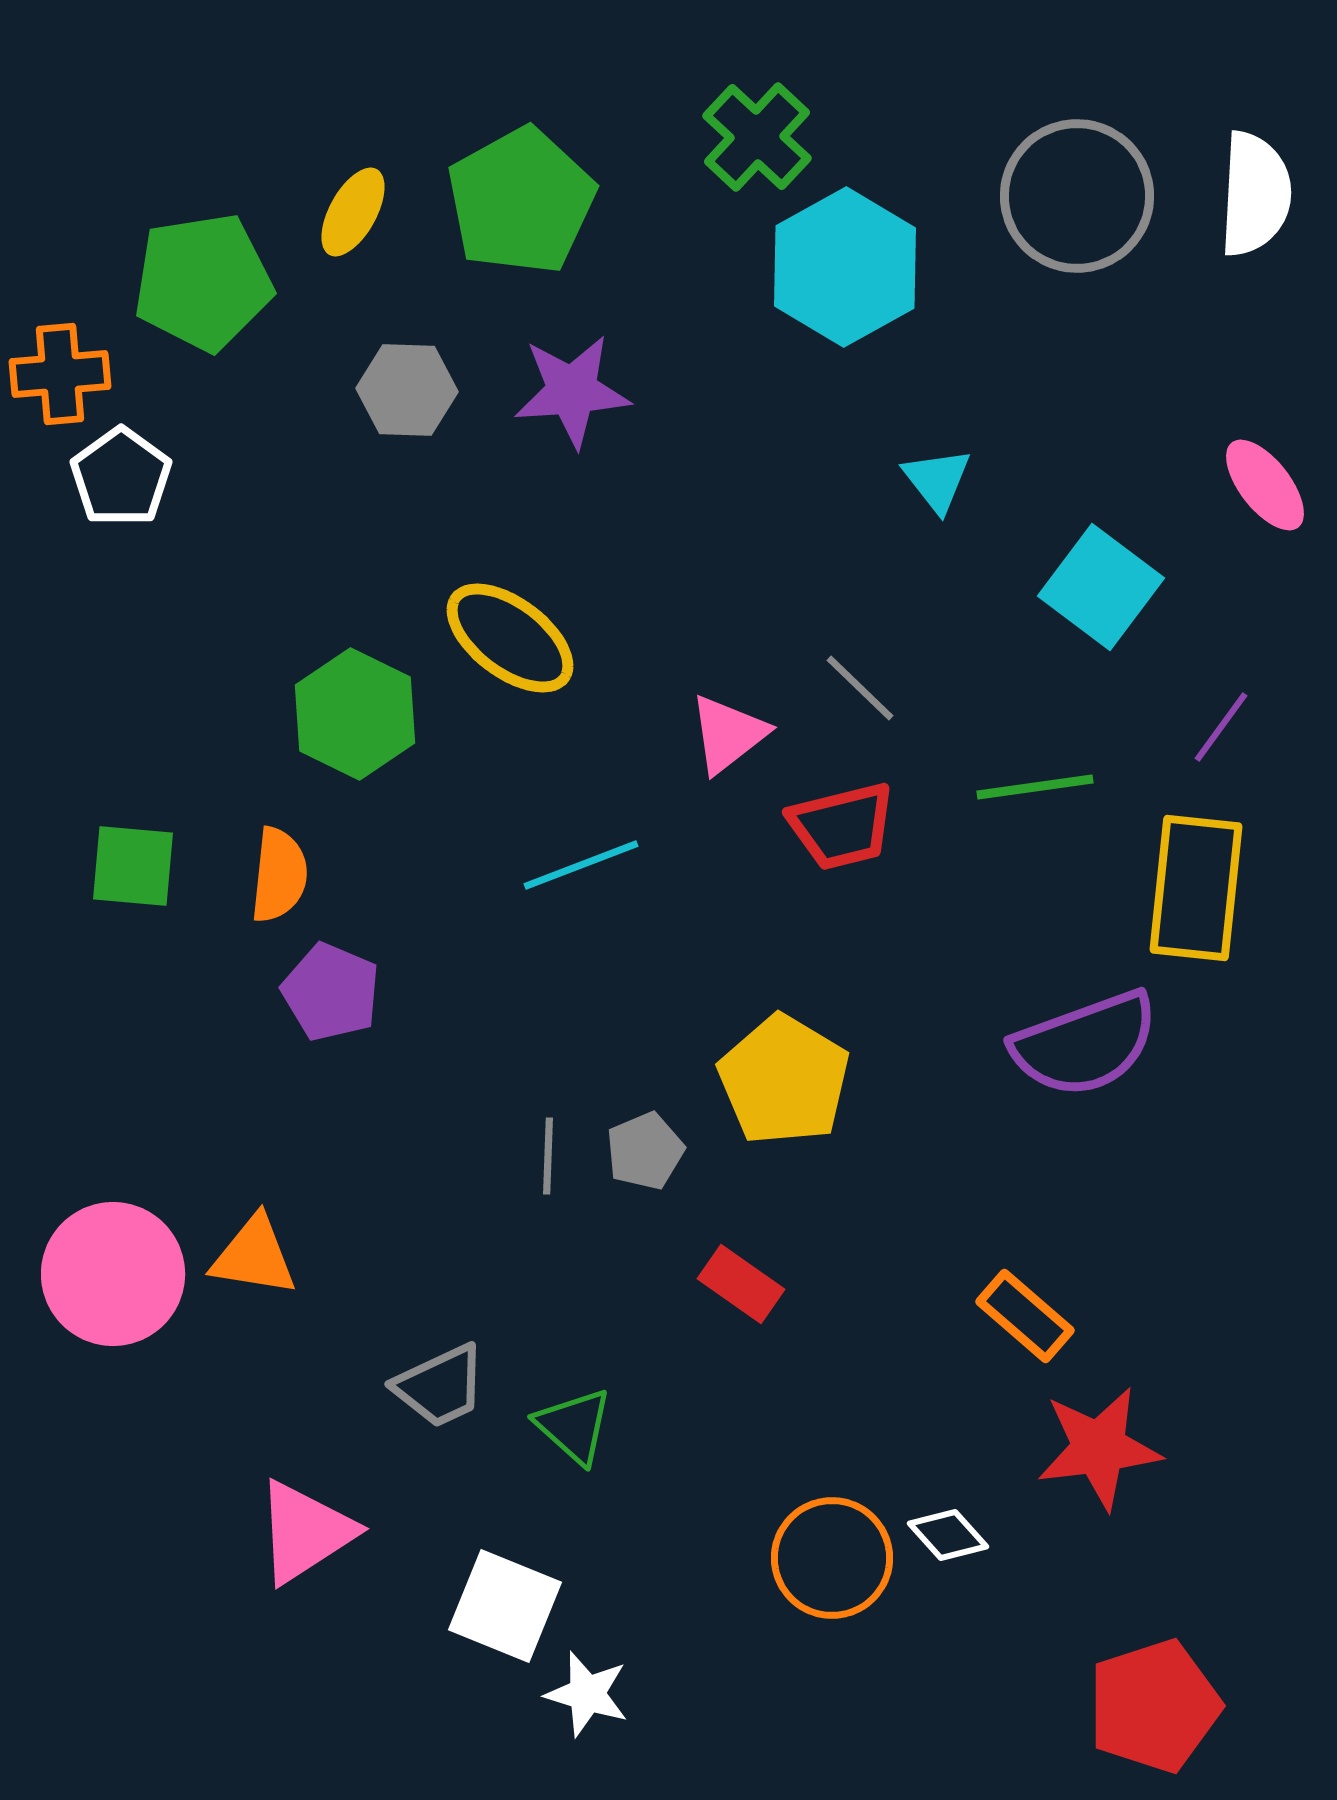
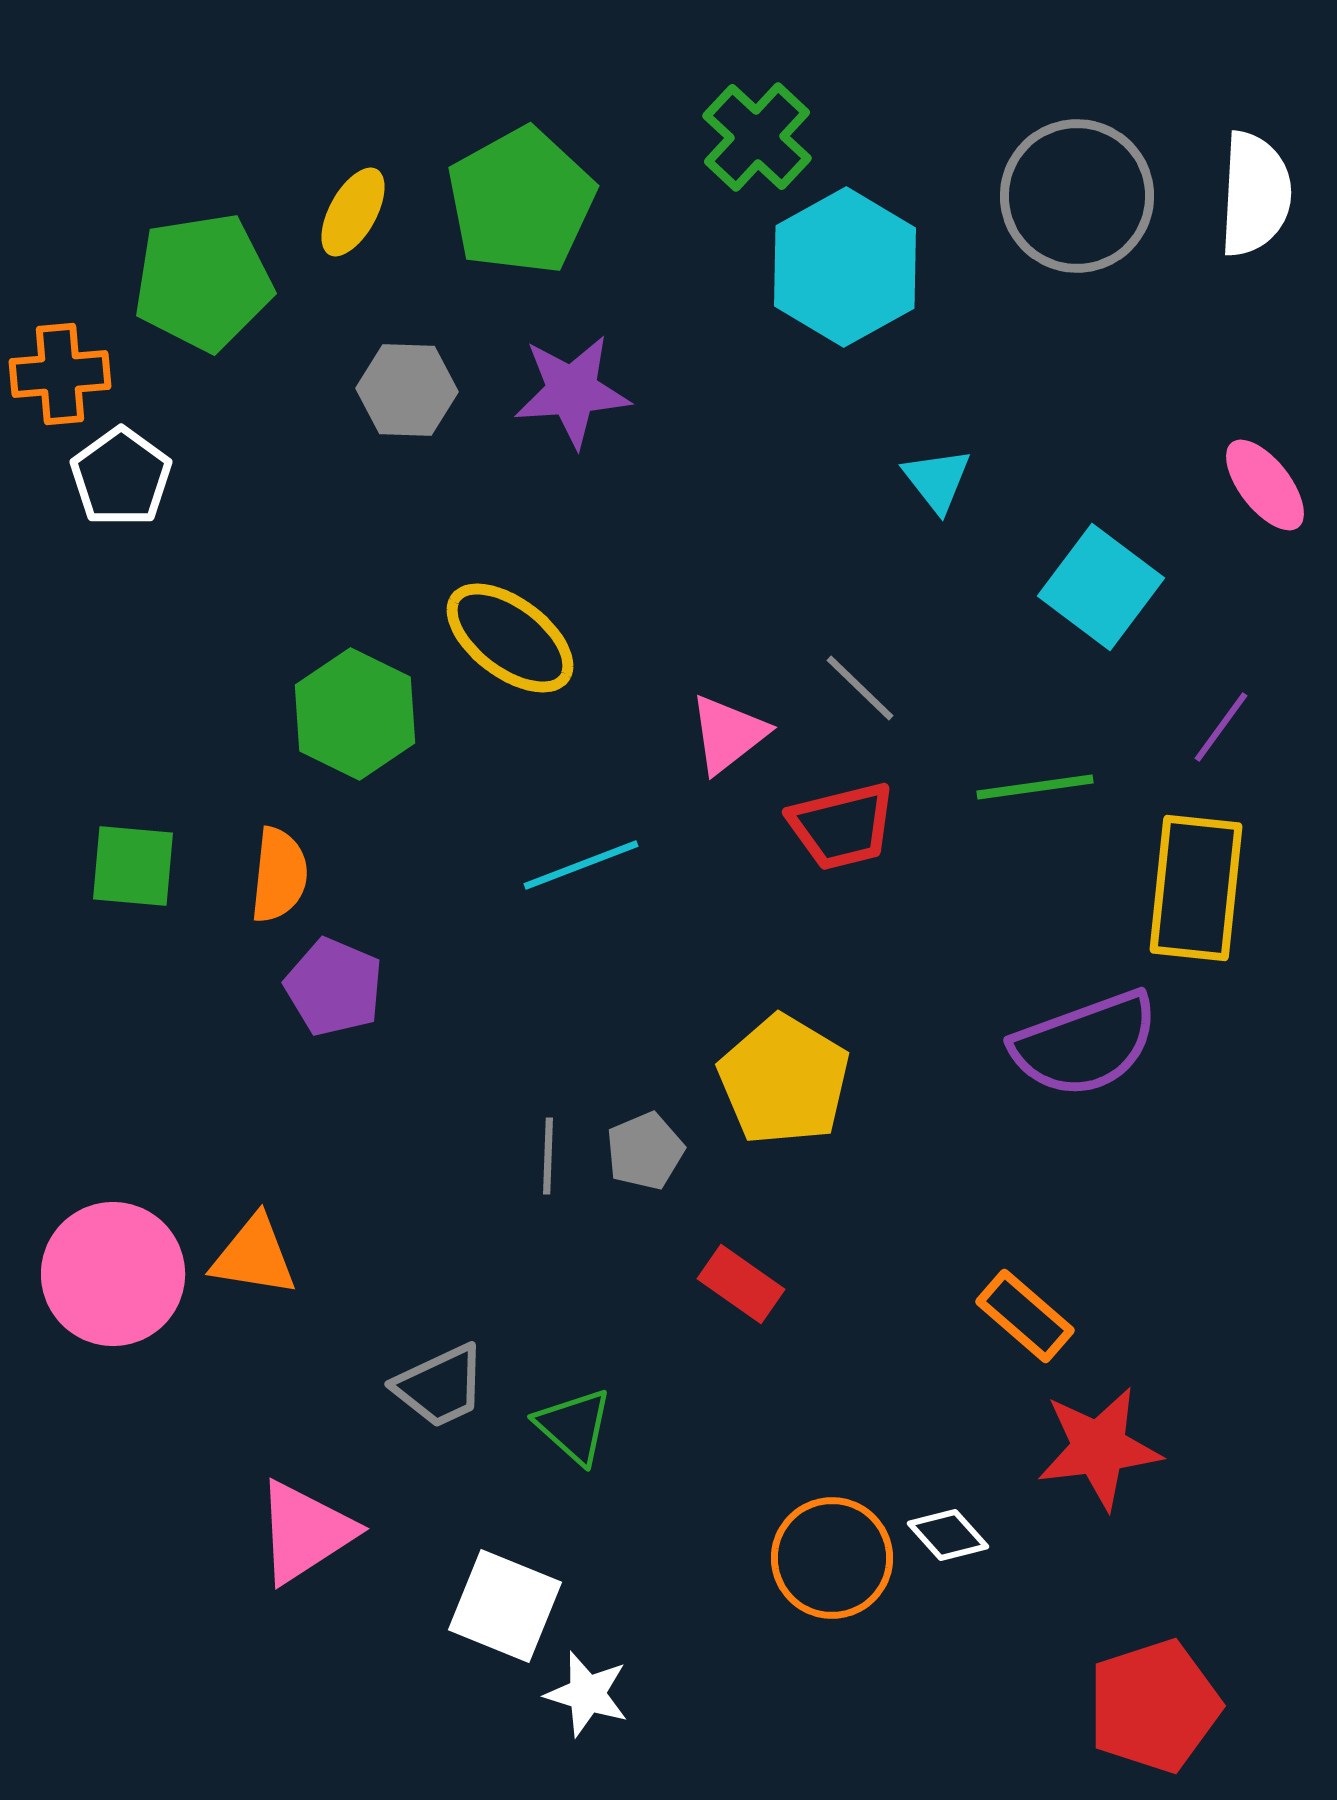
purple pentagon at (331, 992): moved 3 px right, 5 px up
